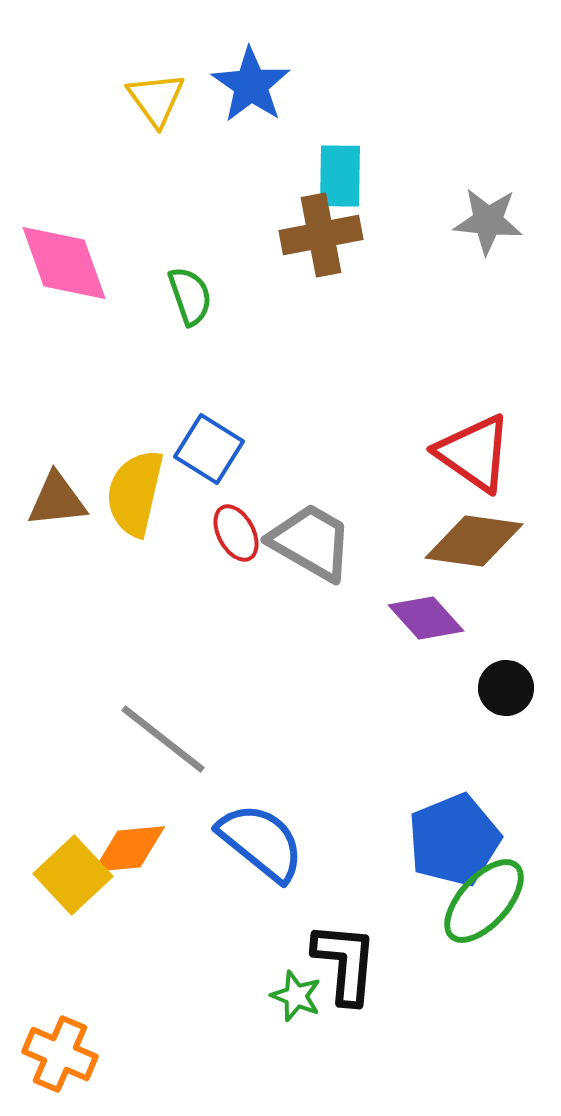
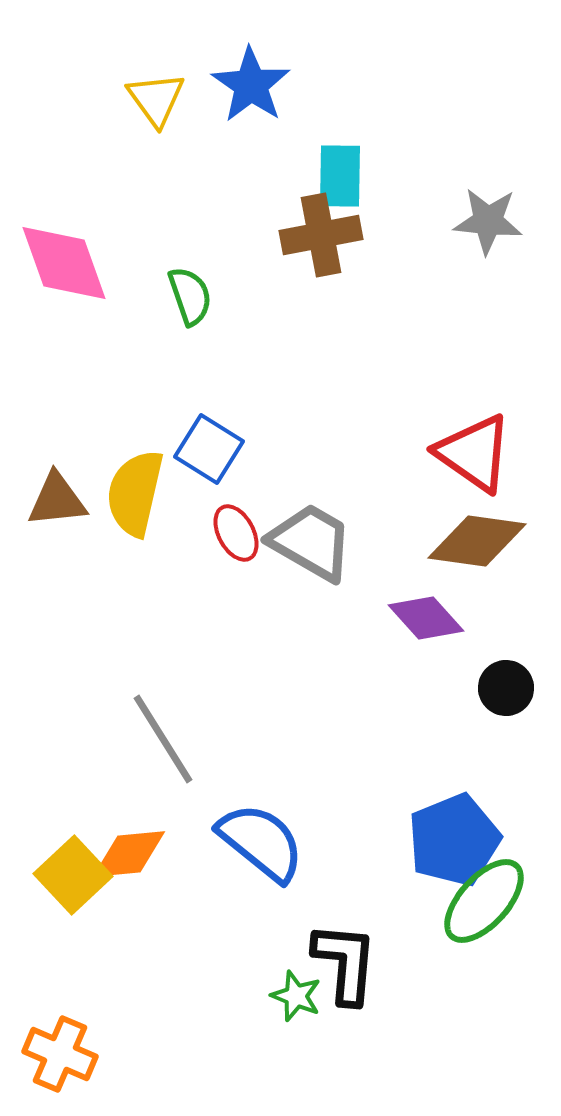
brown diamond: moved 3 px right
gray line: rotated 20 degrees clockwise
orange diamond: moved 5 px down
